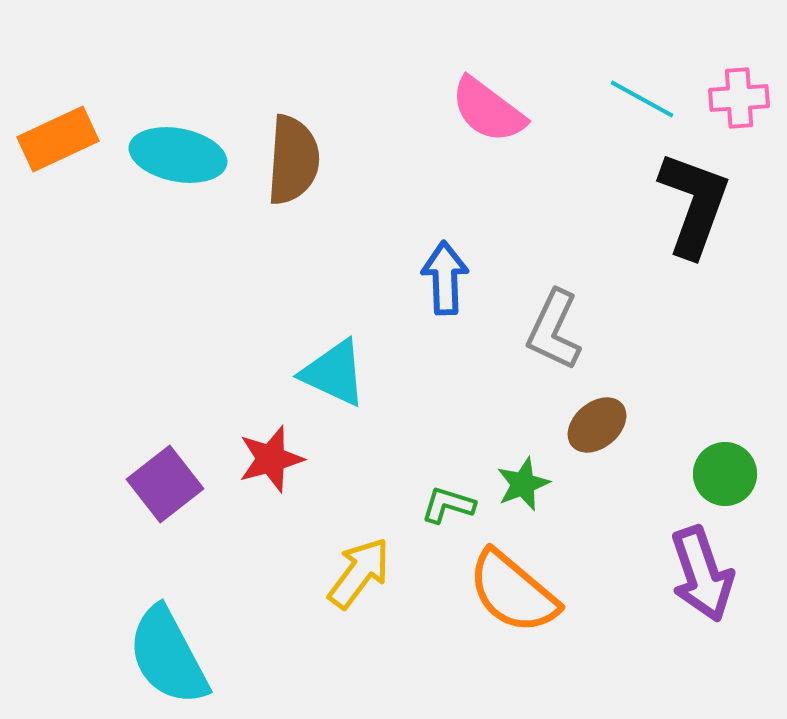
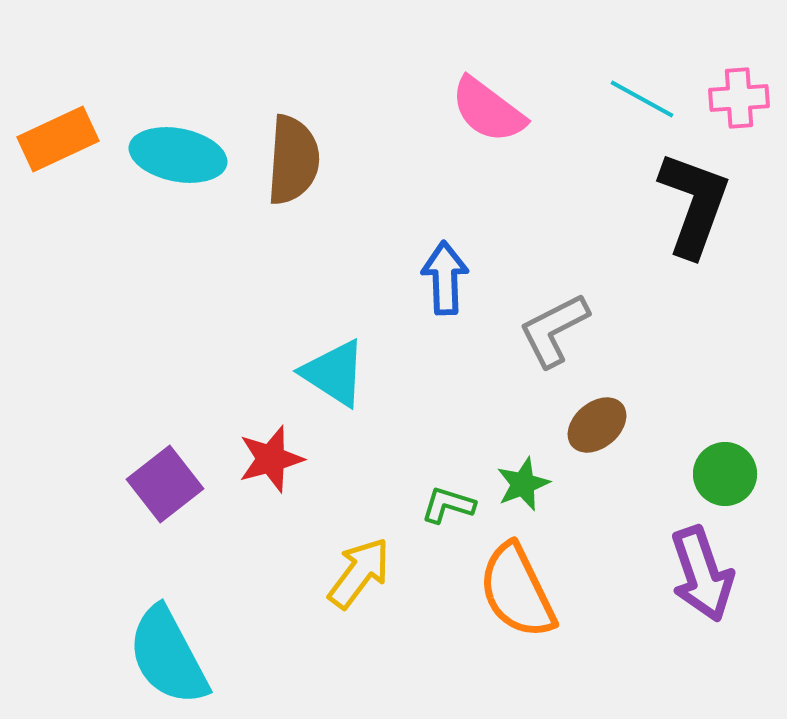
gray L-shape: rotated 38 degrees clockwise
cyan triangle: rotated 8 degrees clockwise
orange semicircle: moved 4 px right, 1 px up; rotated 24 degrees clockwise
